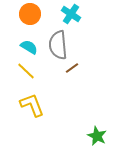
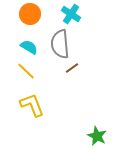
gray semicircle: moved 2 px right, 1 px up
